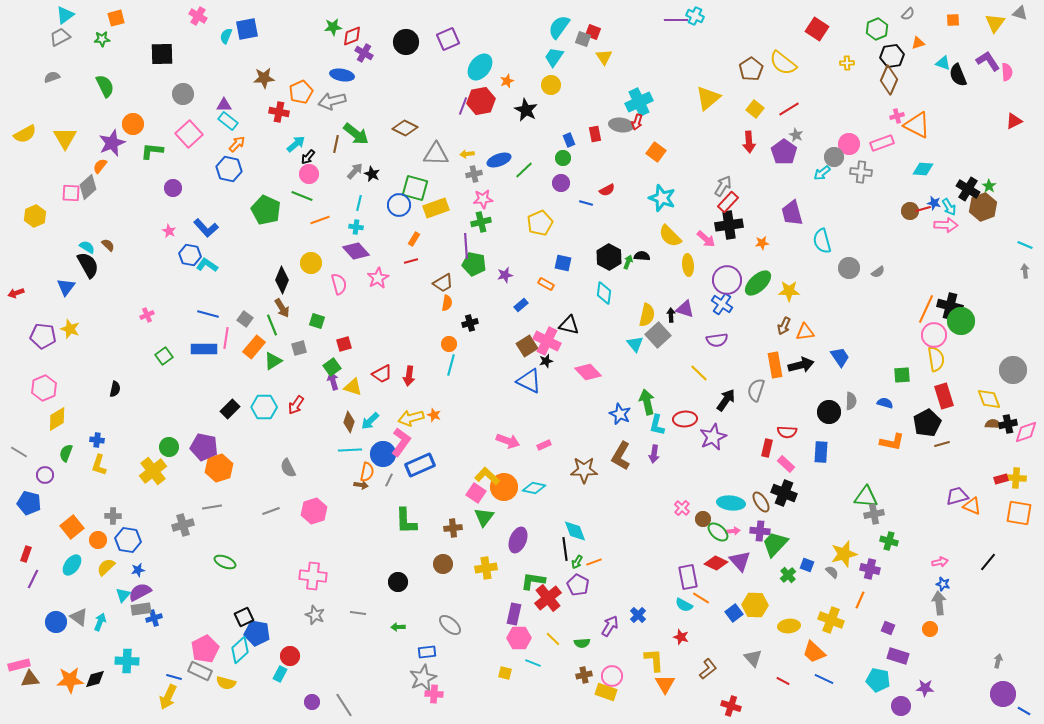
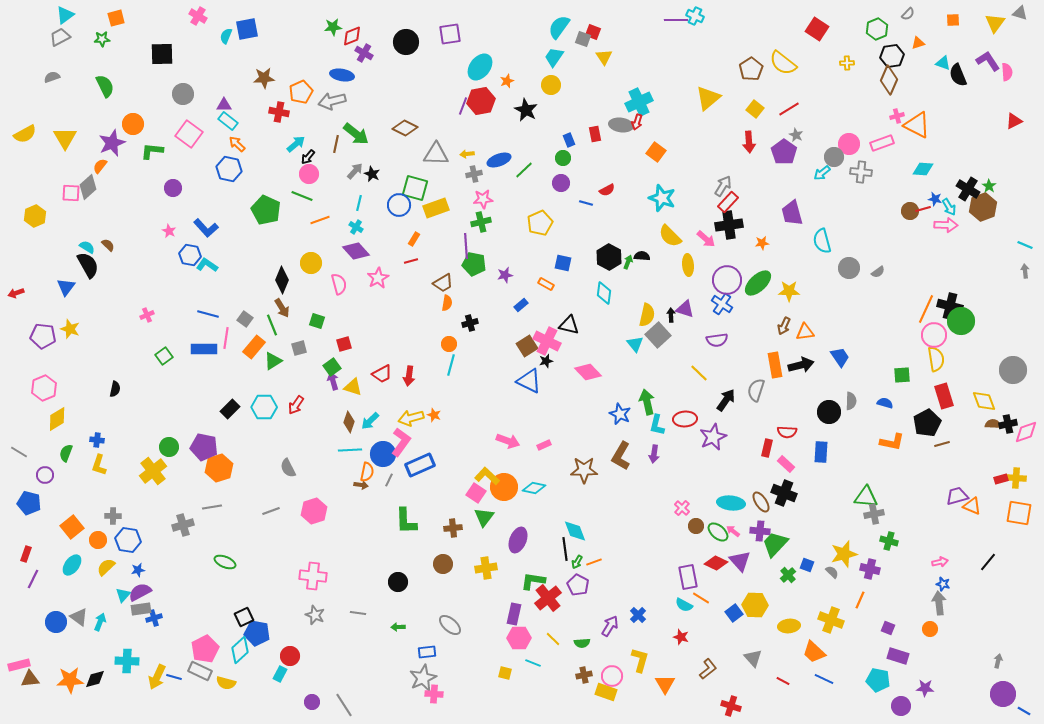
purple square at (448, 39): moved 2 px right, 5 px up; rotated 15 degrees clockwise
pink square at (189, 134): rotated 12 degrees counterclockwise
orange arrow at (237, 144): rotated 90 degrees counterclockwise
blue star at (934, 203): moved 1 px right, 4 px up
cyan cross at (356, 227): rotated 24 degrees clockwise
yellow diamond at (989, 399): moved 5 px left, 2 px down
brown circle at (703, 519): moved 7 px left, 7 px down
pink arrow at (733, 531): rotated 136 degrees counterclockwise
yellow L-shape at (654, 660): moved 14 px left; rotated 20 degrees clockwise
yellow arrow at (168, 697): moved 11 px left, 20 px up
